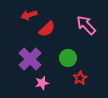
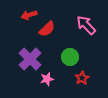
green circle: moved 2 px right, 1 px up
red star: moved 2 px right
pink star: moved 5 px right, 4 px up
